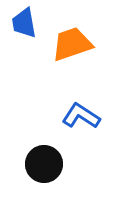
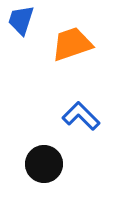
blue trapezoid: moved 3 px left, 3 px up; rotated 28 degrees clockwise
blue L-shape: rotated 12 degrees clockwise
